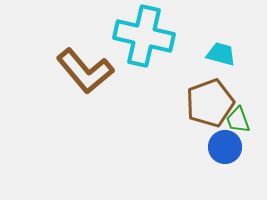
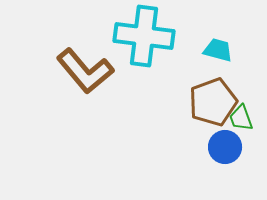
cyan cross: rotated 6 degrees counterclockwise
cyan trapezoid: moved 3 px left, 4 px up
brown pentagon: moved 3 px right, 1 px up
green trapezoid: moved 3 px right, 2 px up
